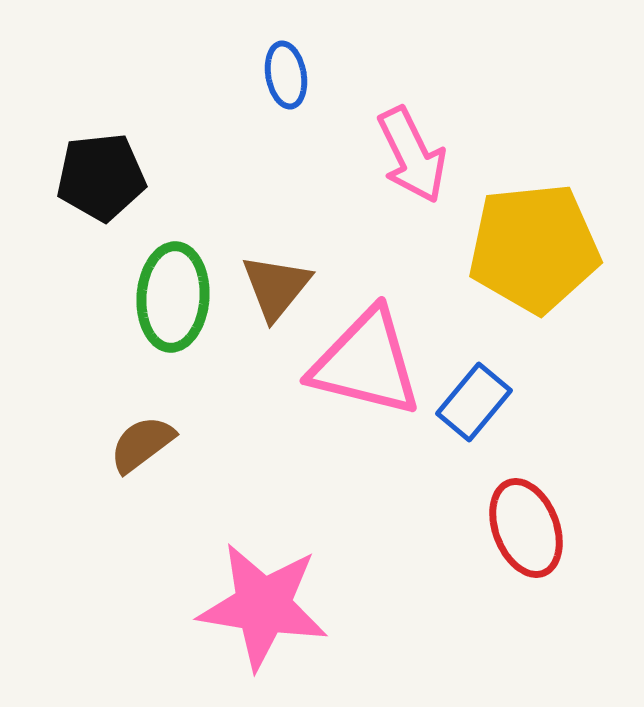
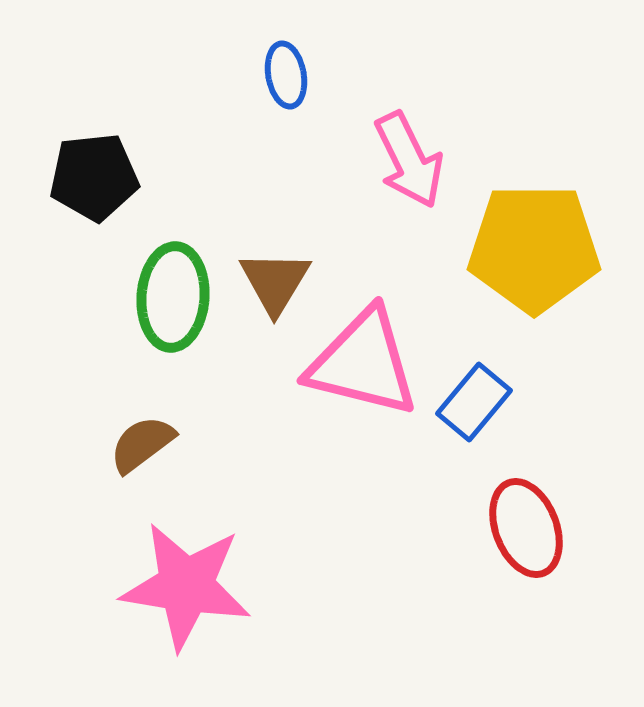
pink arrow: moved 3 px left, 5 px down
black pentagon: moved 7 px left
yellow pentagon: rotated 6 degrees clockwise
brown triangle: moved 1 px left, 5 px up; rotated 8 degrees counterclockwise
pink triangle: moved 3 px left
pink star: moved 77 px left, 20 px up
